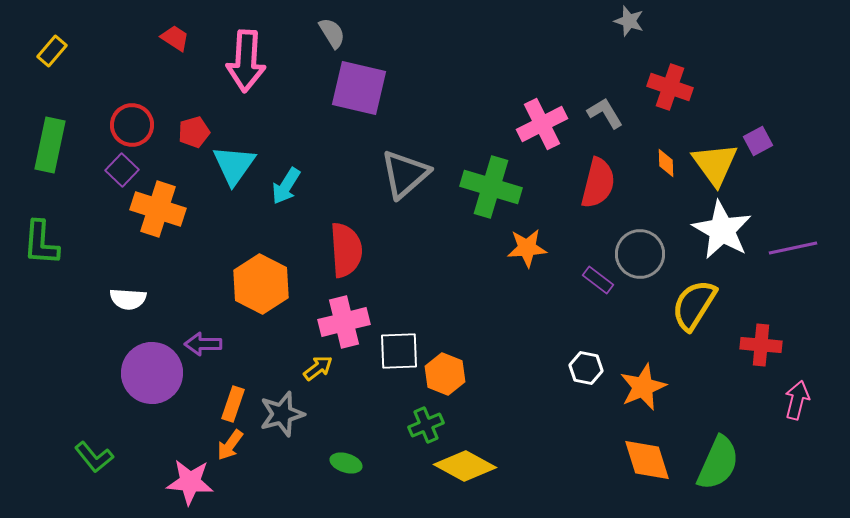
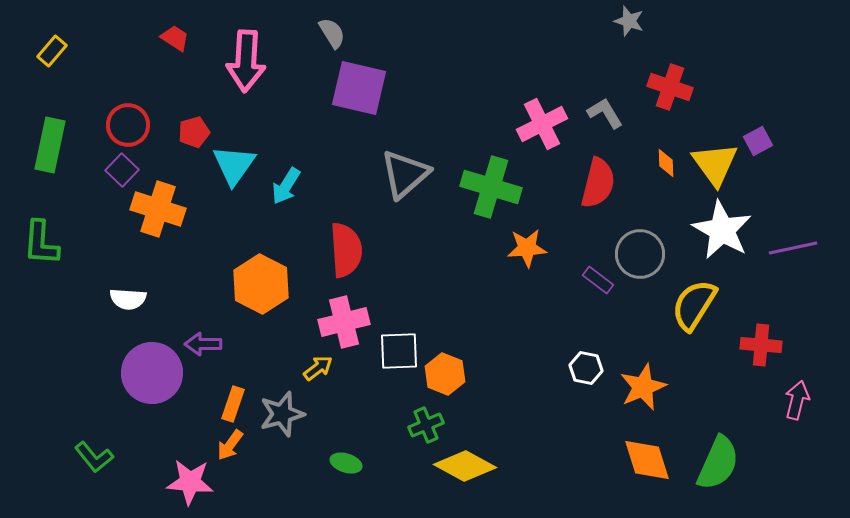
red circle at (132, 125): moved 4 px left
